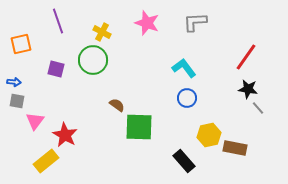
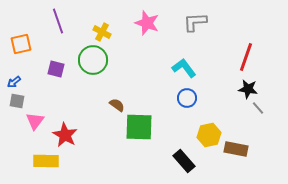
red line: rotated 16 degrees counterclockwise
blue arrow: rotated 136 degrees clockwise
brown rectangle: moved 1 px right, 1 px down
yellow rectangle: rotated 40 degrees clockwise
